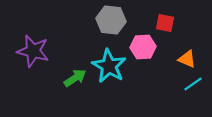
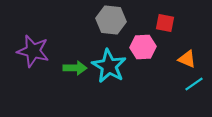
green arrow: moved 10 px up; rotated 35 degrees clockwise
cyan line: moved 1 px right
